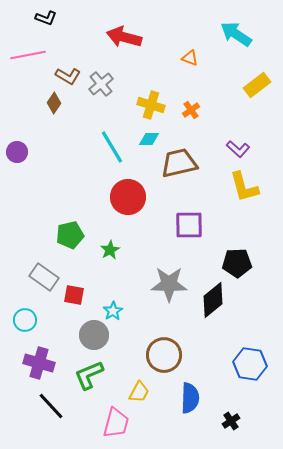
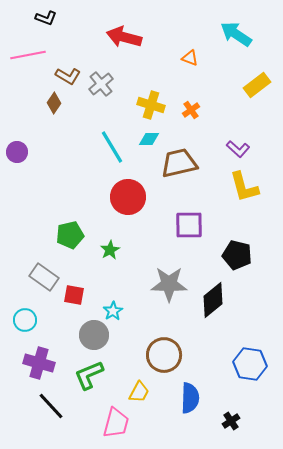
black pentagon: moved 8 px up; rotated 16 degrees clockwise
